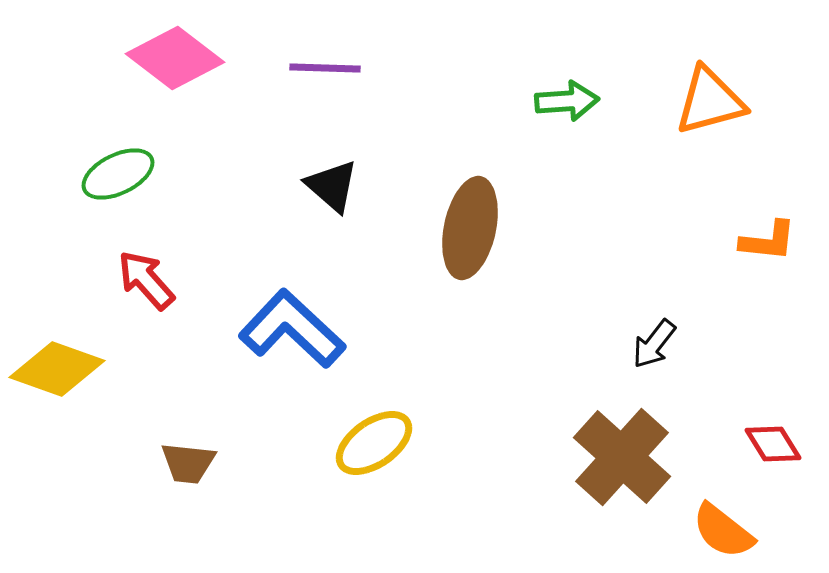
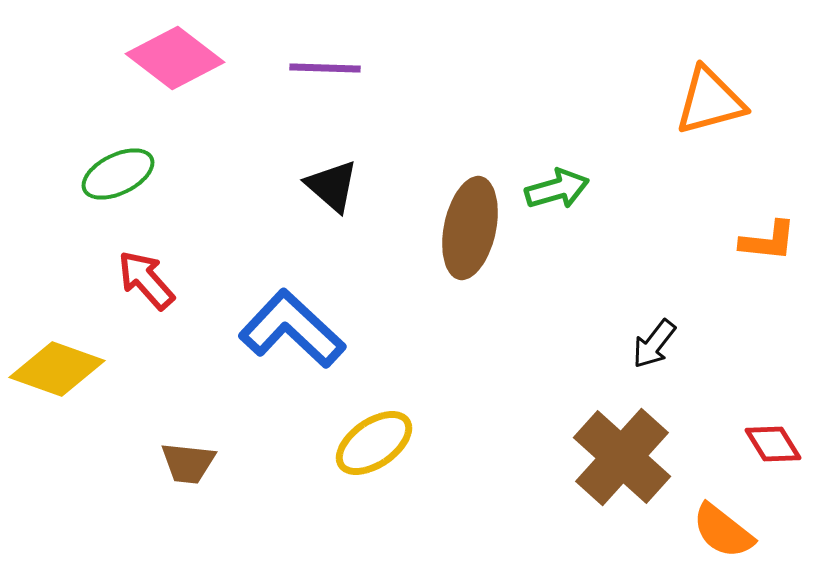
green arrow: moved 10 px left, 88 px down; rotated 12 degrees counterclockwise
